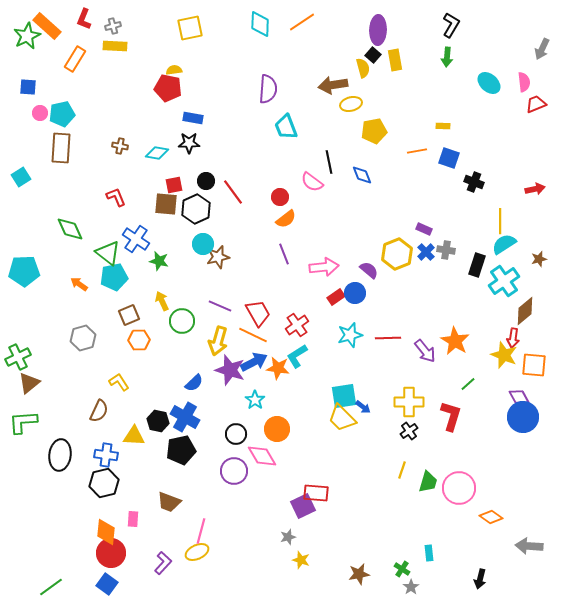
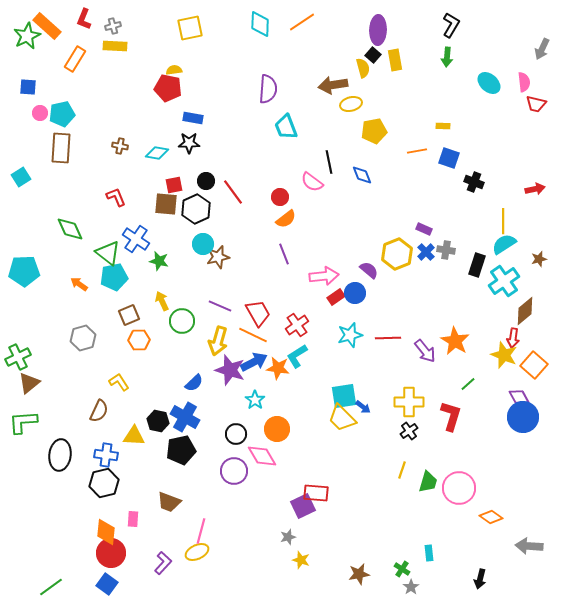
red trapezoid at (536, 104): rotated 145 degrees counterclockwise
yellow line at (500, 221): moved 3 px right
pink arrow at (324, 267): moved 9 px down
orange square at (534, 365): rotated 36 degrees clockwise
